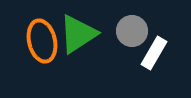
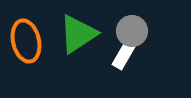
orange ellipse: moved 16 px left
white rectangle: moved 29 px left
